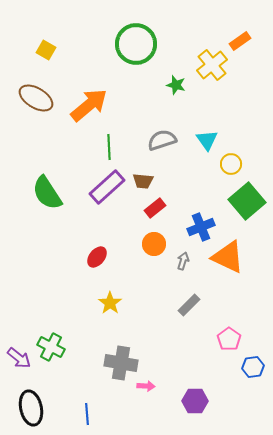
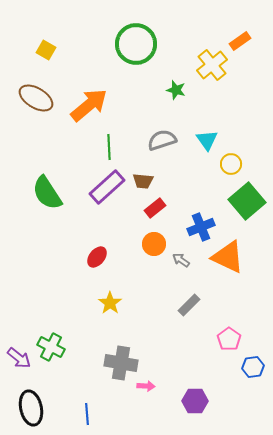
green star: moved 5 px down
gray arrow: moved 2 px left, 1 px up; rotated 72 degrees counterclockwise
